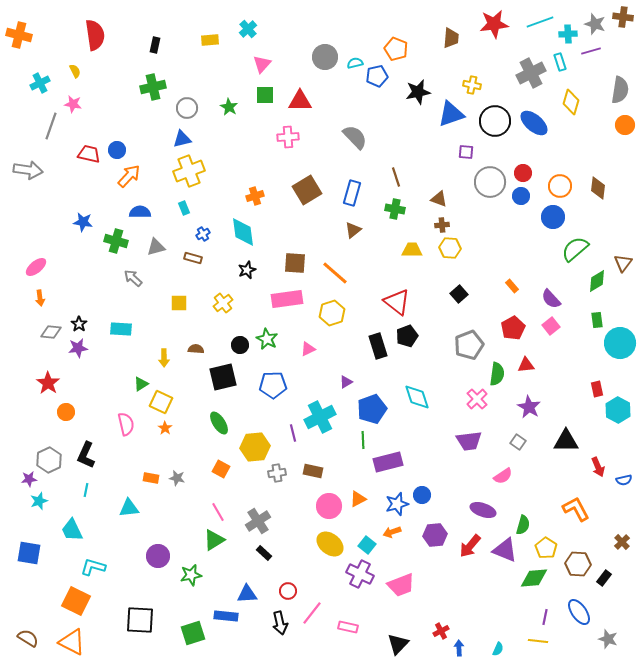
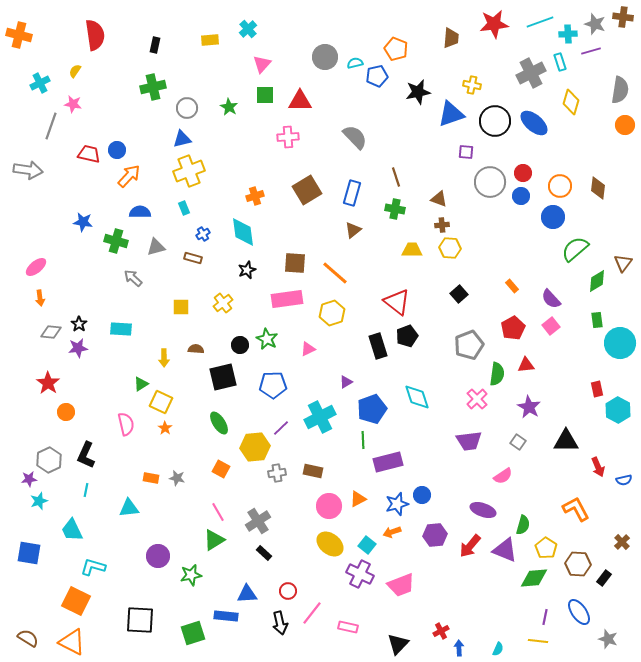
yellow semicircle at (75, 71): rotated 120 degrees counterclockwise
yellow square at (179, 303): moved 2 px right, 4 px down
purple line at (293, 433): moved 12 px left, 5 px up; rotated 60 degrees clockwise
